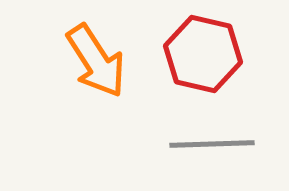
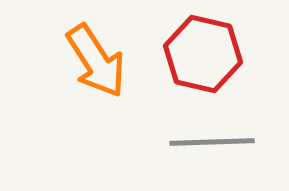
gray line: moved 2 px up
